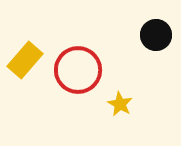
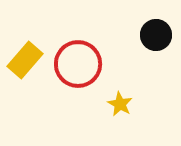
red circle: moved 6 px up
